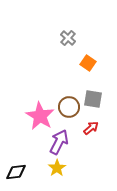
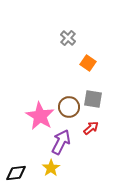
purple arrow: moved 2 px right
yellow star: moved 6 px left
black diamond: moved 1 px down
